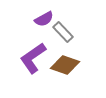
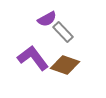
purple semicircle: moved 3 px right
purple L-shape: rotated 88 degrees clockwise
